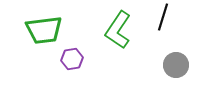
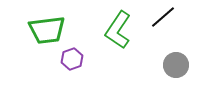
black line: rotated 32 degrees clockwise
green trapezoid: moved 3 px right
purple hexagon: rotated 10 degrees counterclockwise
